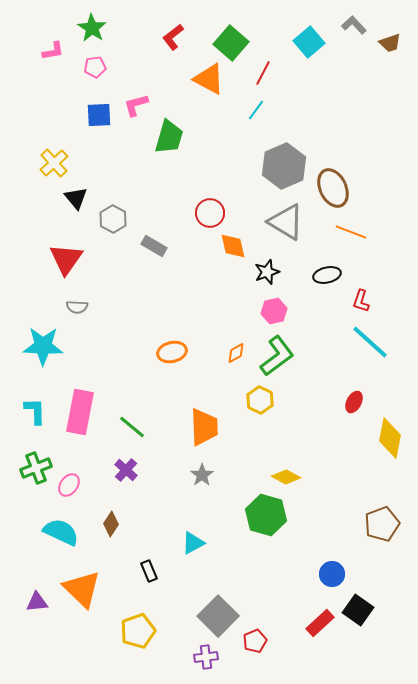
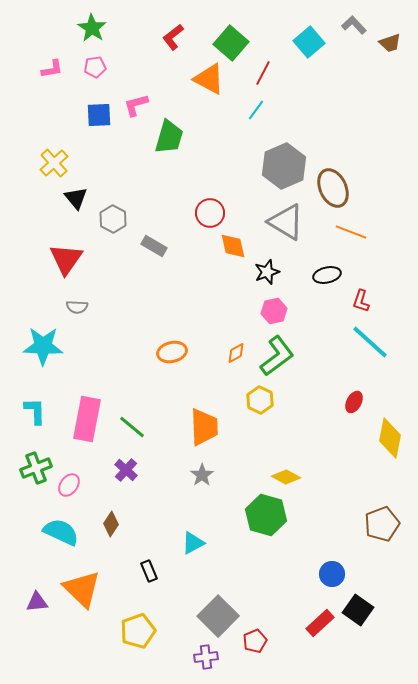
pink L-shape at (53, 51): moved 1 px left, 18 px down
pink rectangle at (80, 412): moved 7 px right, 7 px down
